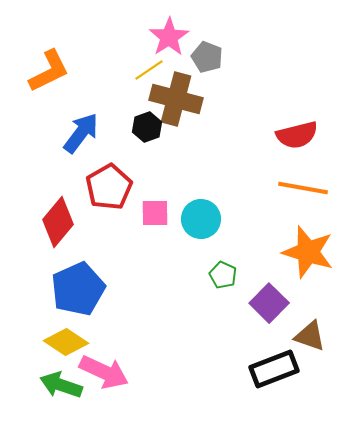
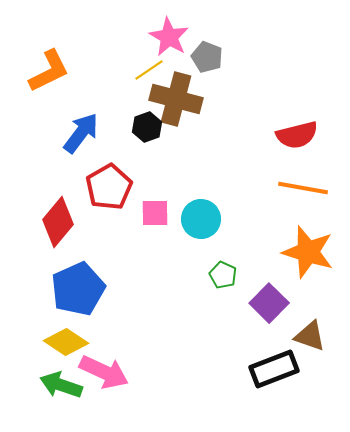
pink star: rotated 9 degrees counterclockwise
